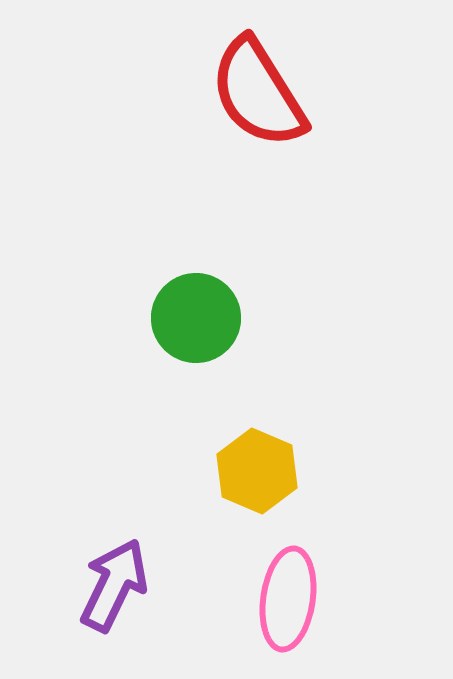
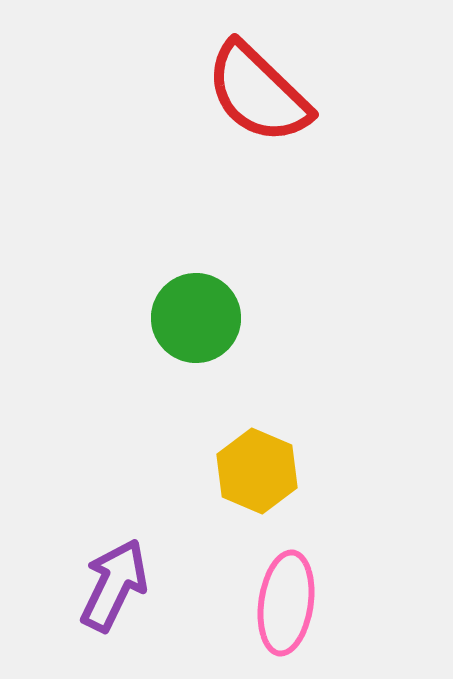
red semicircle: rotated 14 degrees counterclockwise
pink ellipse: moved 2 px left, 4 px down
